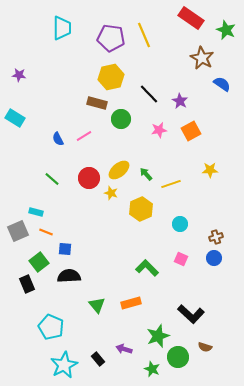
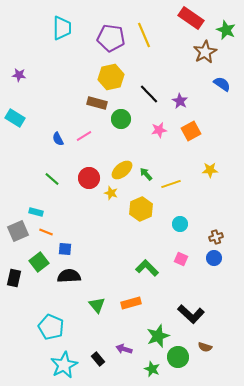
brown star at (202, 58): moved 3 px right, 6 px up; rotated 15 degrees clockwise
yellow ellipse at (119, 170): moved 3 px right
black rectangle at (27, 284): moved 13 px left, 6 px up; rotated 36 degrees clockwise
